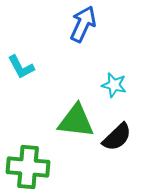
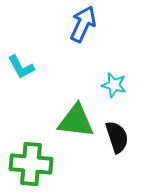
black semicircle: rotated 64 degrees counterclockwise
green cross: moved 3 px right, 3 px up
